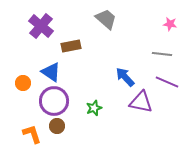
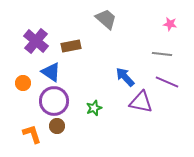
purple cross: moved 5 px left, 15 px down
